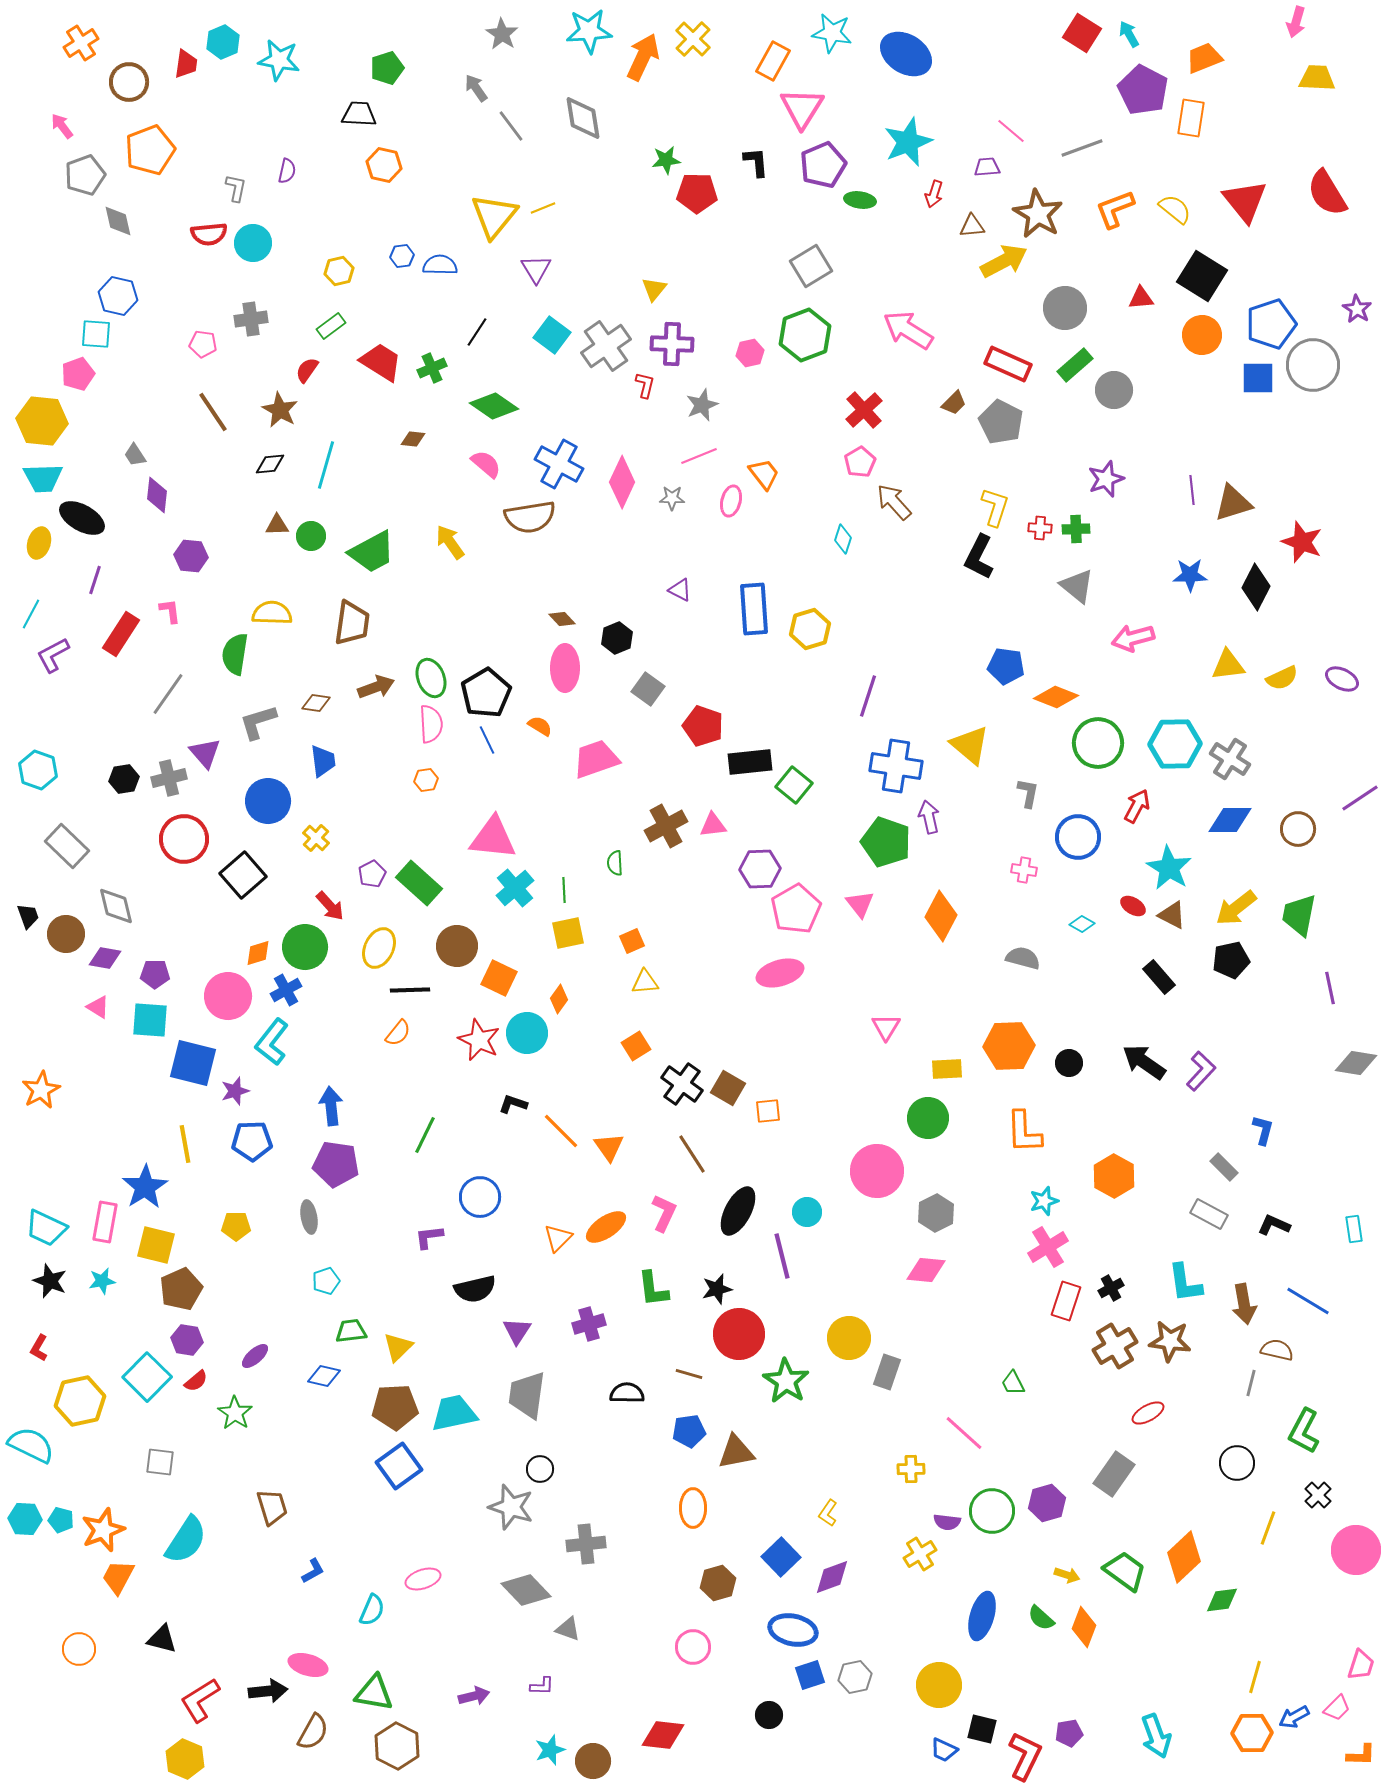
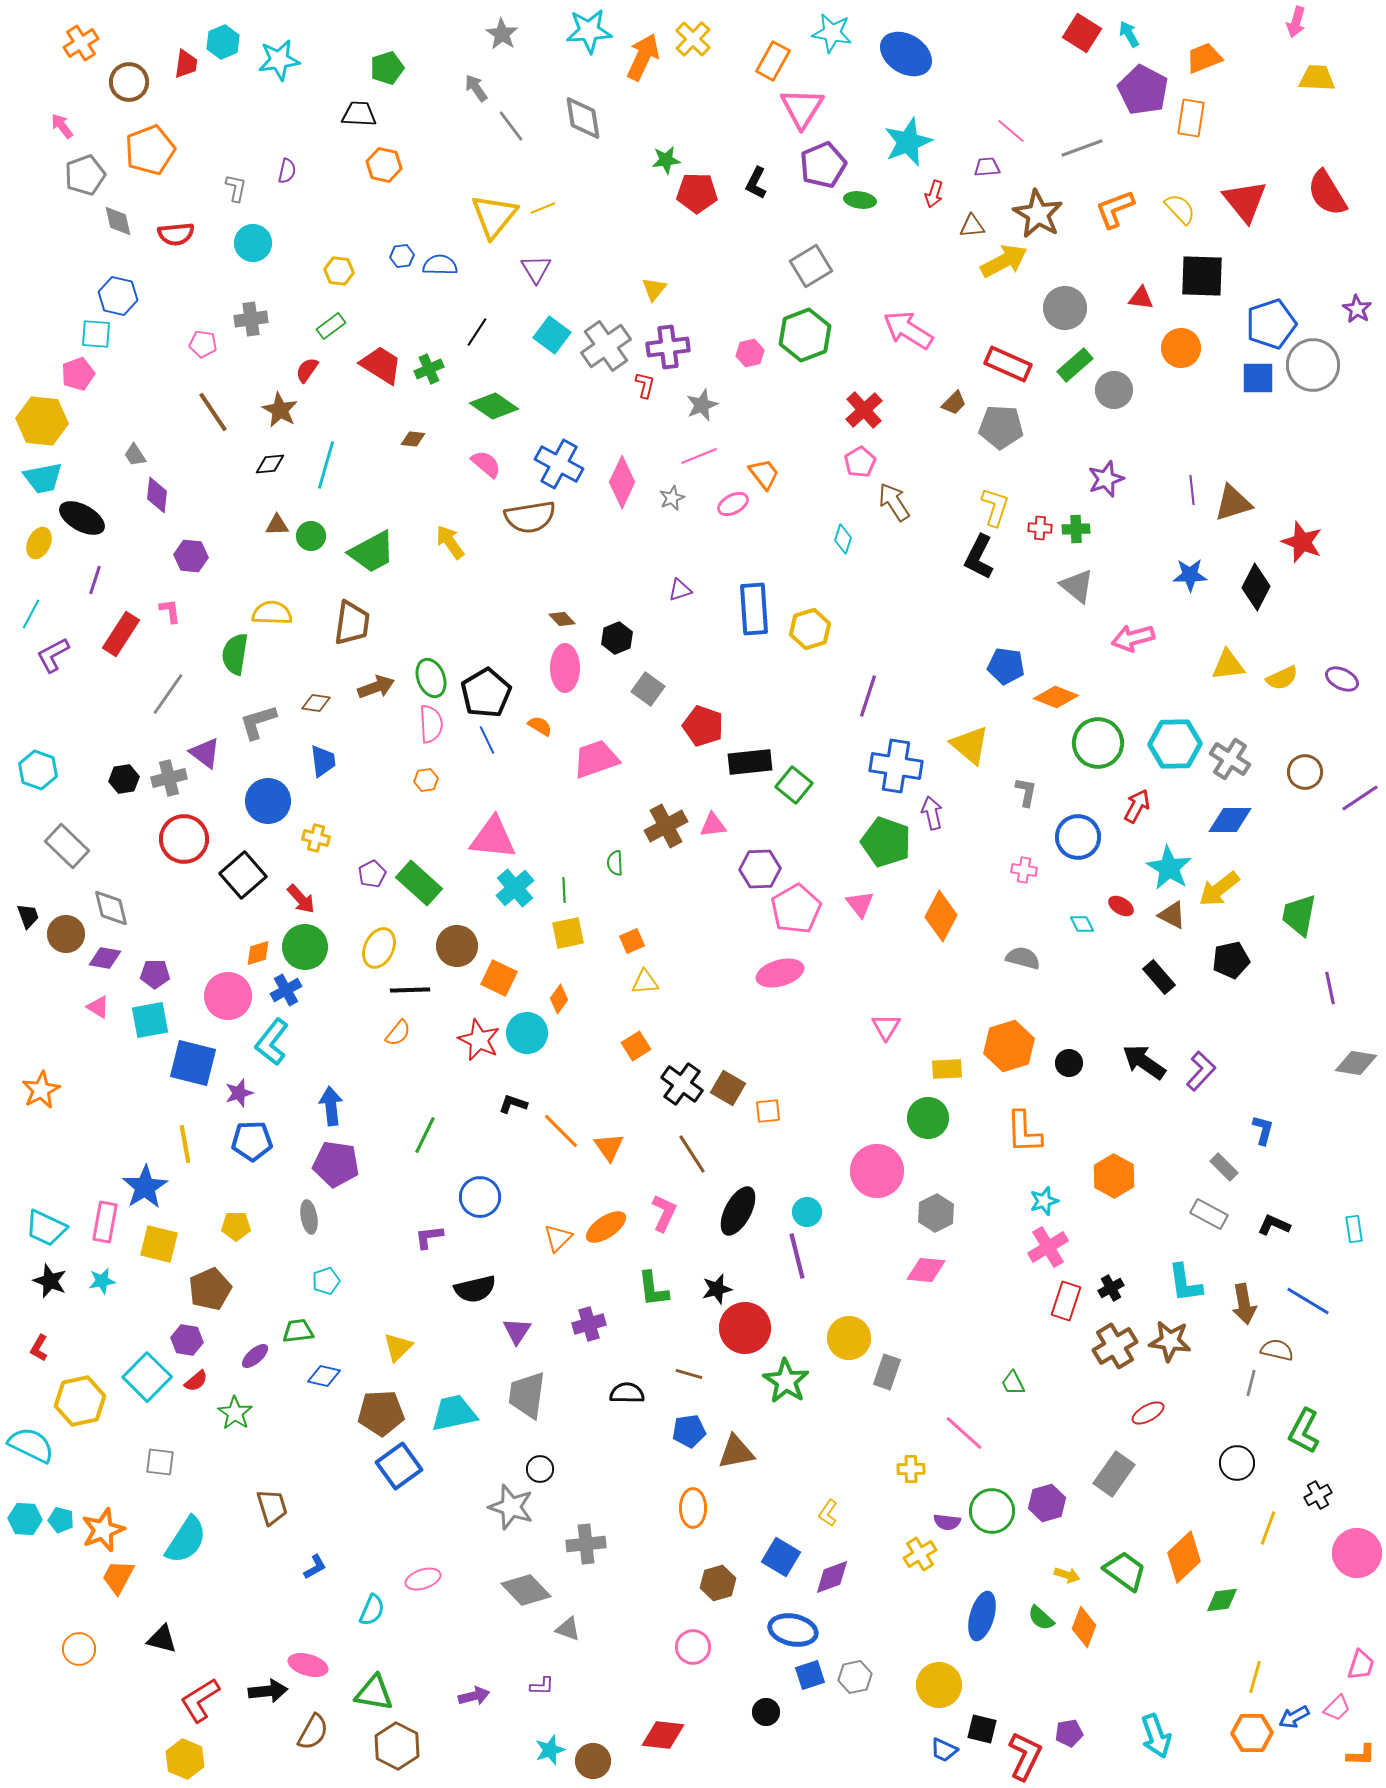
cyan star at (279, 60): rotated 18 degrees counterclockwise
black L-shape at (756, 162): moved 21 px down; rotated 148 degrees counterclockwise
yellow semicircle at (1175, 209): moved 5 px right; rotated 8 degrees clockwise
red semicircle at (209, 234): moved 33 px left
yellow hexagon at (339, 271): rotated 20 degrees clockwise
black square at (1202, 276): rotated 30 degrees counterclockwise
red triangle at (1141, 298): rotated 12 degrees clockwise
orange circle at (1202, 335): moved 21 px left, 13 px down
purple cross at (672, 344): moved 4 px left, 3 px down; rotated 9 degrees counterclockwise
red trapezoid at (381, 362): moved 3 px down
green cross at (432, 368): moved 3 px left, 1 px down
gray pentagon at (1001, 422): moved 5 px down; rotated 24 degrees counterclockwise
cyan trapezoid at (43, 478): rotated 9 degrees counterclockwise
gray star at (672, 498): rotated 25 degrees counterclockwise
pink ellipse at (731, 501): moved 2 px right, 3 px down; rotated 48 degrees clockwise
brown arrow at (894, 502): rotated 9 degrees clockwise
yellow ellipse at (39, 543): rotated 8 degrees clockwise
purple triangle at (680, 590): rotated 45 degrees counterclockwise
purple triangle at (205, 753): rotated 12 degrees counterclockwise
gray L-shape at (1028, 793): moved 2 px left, 1 px up
purple arrow at (929, 817): moved 3 px right, 4 px up
brown circle at (1298, 829): moved 7 px right, 57 px up
yellow cross at (316, 838): rotated 28 degrees counterclockwise
gray diamond at (116, 906): moved 5 px left, 2 px down
red arrow at (330, 906): moved 29 px left, 7 px up
red ellipse at (1133, 906): moved 12 px left
yellow arrow at (1236, 908): moved 17 px left, 19 px up
cyan diamond at (1082, 924): rotated 35 degrees clockwise
cyan square at (150, 1020): rotated 15 degrees counterclockwise
orange hexagon at (1009, 1046): rotated 15 degrees counterclockwise
purple star at (235, 1091): moved 4 px right, 2 px down
yellow square at (156, 1245): moved 3 px right, 1 px up
purple line at (782, 1256): moved 15 px right
brown pentagon at (181, 1289): moved 29 px right
green trapezoid at (351, 1331): moved 53 px left
red circle at (739, 1334): moved 6 px right, 6 px up
brown pentagon at (395, 1407): moved 14 px left, 6 px down
black cross at (1318, 1495): rotated 16 degrees clockwise
pink circle at (1356, 1550): moved 1 px right, 3 px down
blue square at (781, 1557): rotated 15 degrees counterclockwise
blue L-shape at (313, 1571): moved 2 px right, 4 px up
black circle at (769, 1715): moved 3 px left, 3 px up
